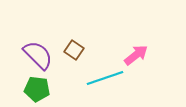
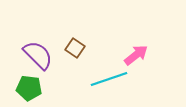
brown square: moved 1 px right, 2 px up
cyan line: moved 4 px right, 1 px down
green pentagon: moved 8 px left, 1 px up
